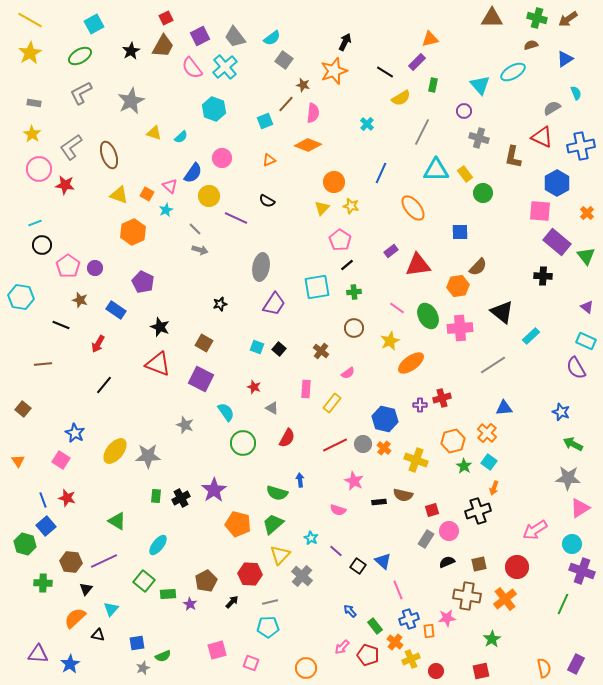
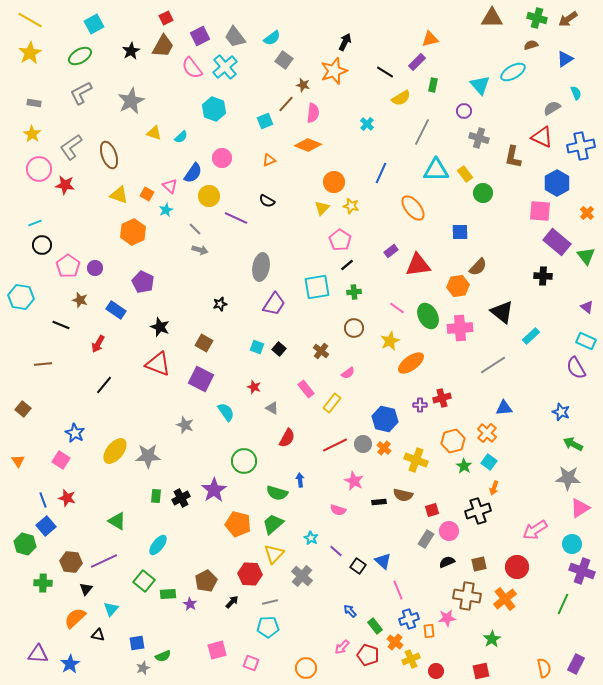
pink rectangle at (306, 389): rotated 42 degrees counterclockwise
green circle at (243, 443): moved 1 px right, 18 px down
yellow triangle at (280, 555): moved 6 px left, 1 px up
